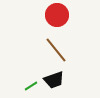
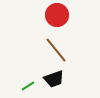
black trapezoid: moved 1 px up
green line: moved 3 px left
